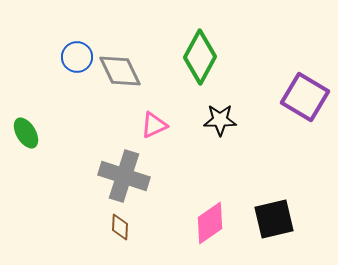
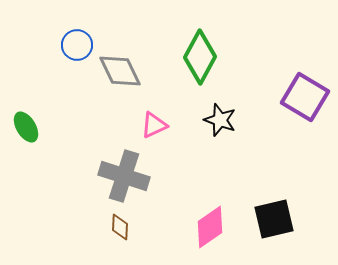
blue circle: moved 12 px up
black star: rotated 20 degrees clockwise
green ellipse: moved 6 px up
pink diamond: moved 4 px down
